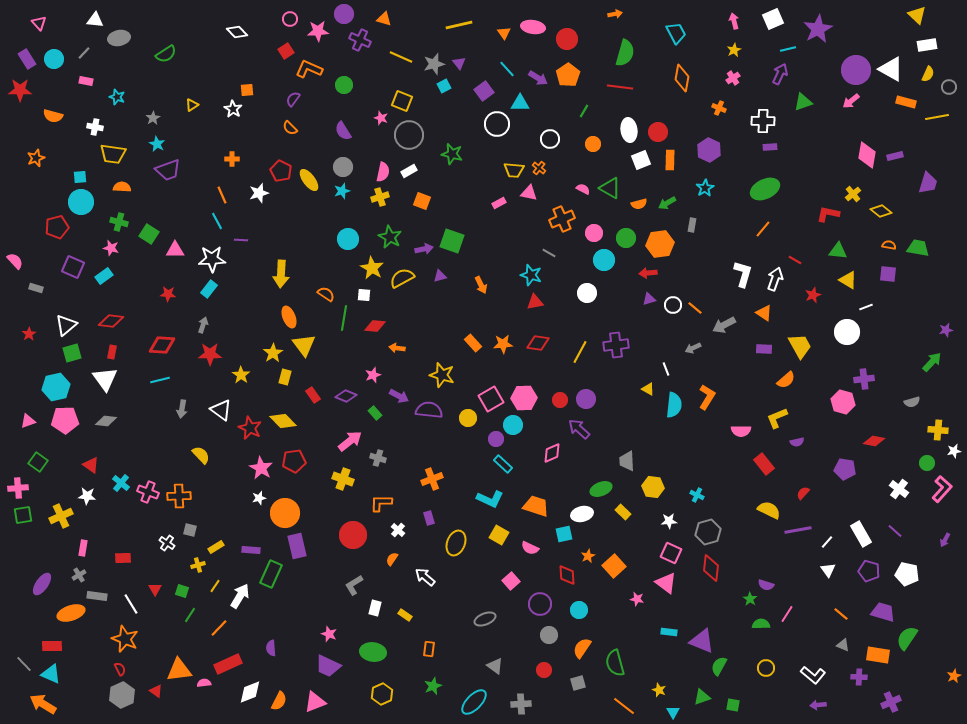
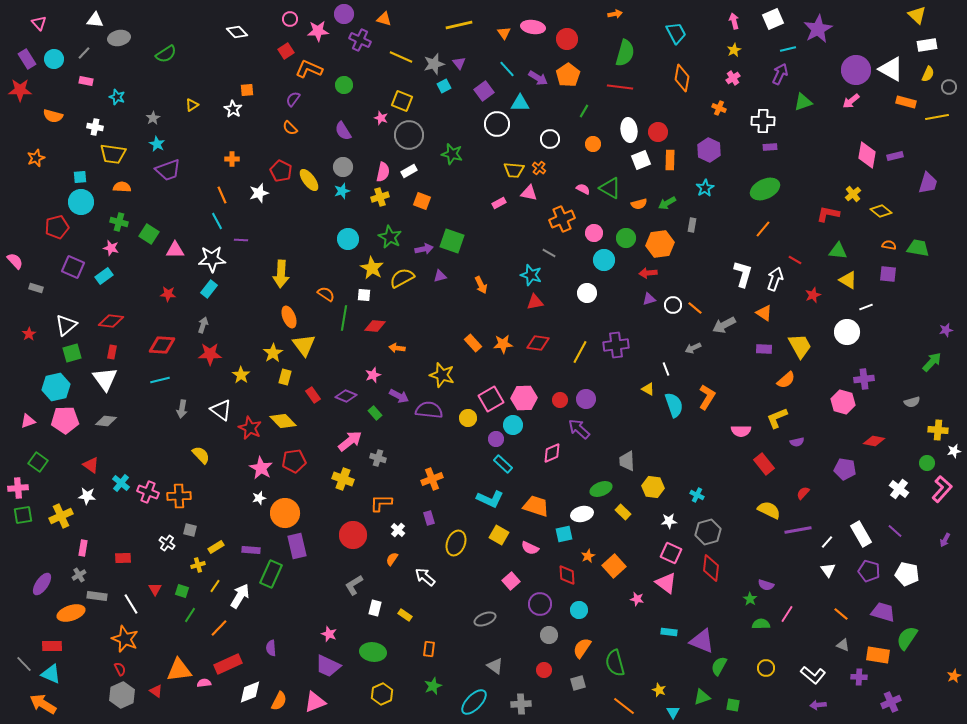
cyan semicircle at (674, 405): rotated 25 degrees counterclockwise
